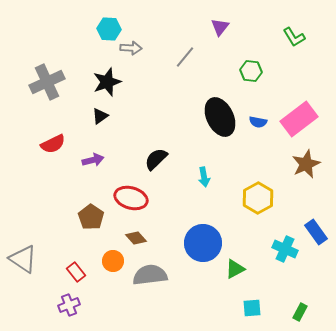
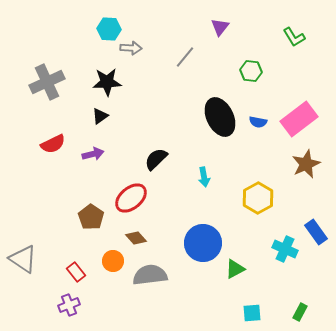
black star: rotated 16 degrees clockwise
purple arrow: moved 6 px up
red ellipse: rotated 56 degrees counterclockwise
cyan square: moved 5 px down
